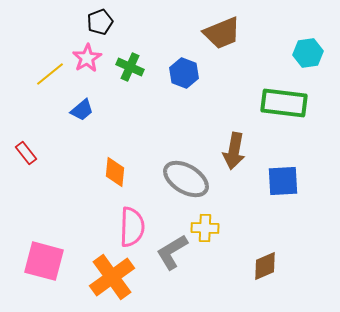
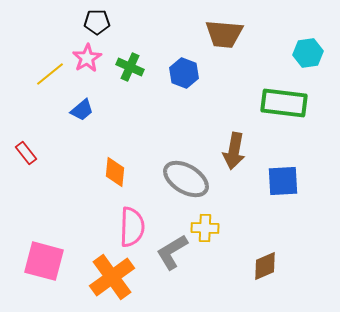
black pentagon: moved 3 px left; rotated 20 degrees clockwise
brown trapezoid: moved 2 px right, 1 px down; rotated 27 degrees clockwise
